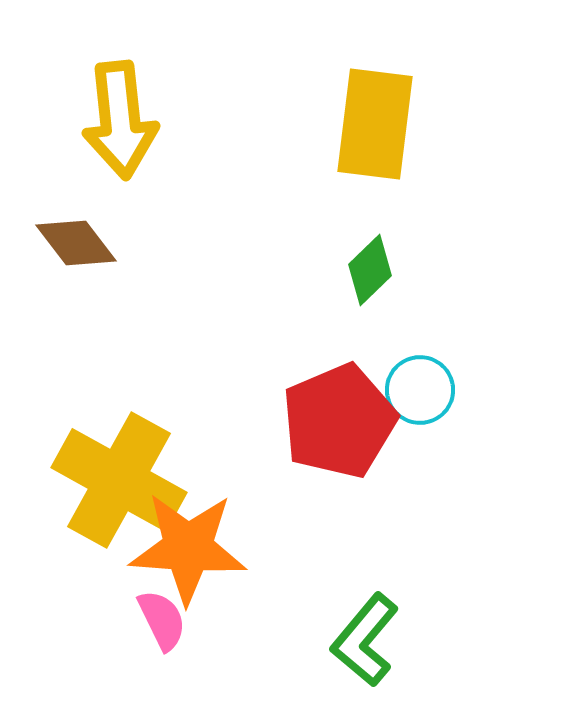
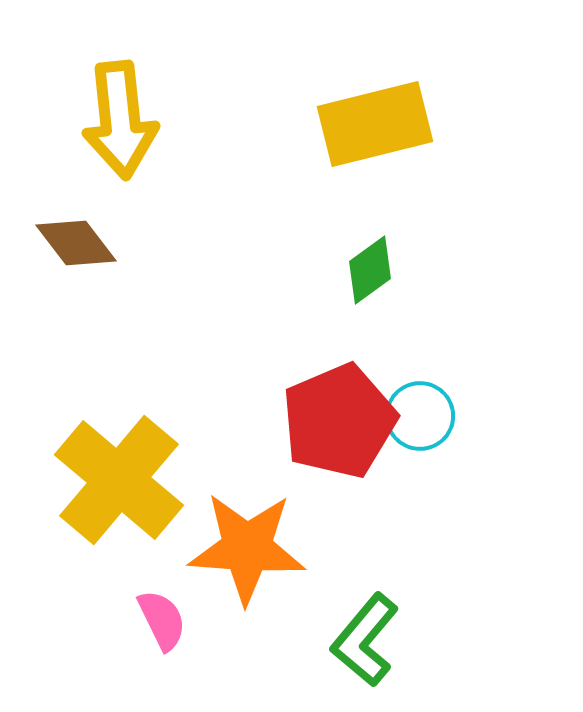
yellow rectangle: rotated 69 degrees clockwise
green diamond: rotated 8 degrees clockwise
cyan circle: moved 26 px down
yellow cross: rotated 11 degrees clockwise
orange star: moved 59 px right
